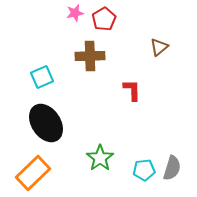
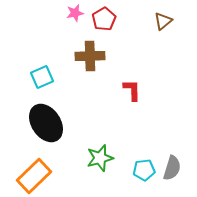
brown triangle: moved 4 px right, 26 px up
green star: rotated 20 degrees clockwise
orange rectangle: moved 1 px right, 3 px down
